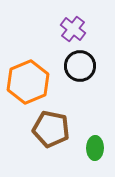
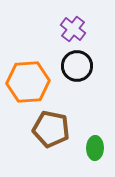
black circle: moved 3 px left
orange hexagon: rotated 18 degrees clockwise
